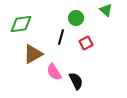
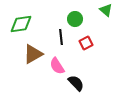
green circle: moved 1 px left, 1 px down
black line: rotated 21 degrees counterclockwise
pink semicircle: moved 3 px right, 6 px up
black semicircle: moved 2 px down; rotated 18 degrees counterclockwise
